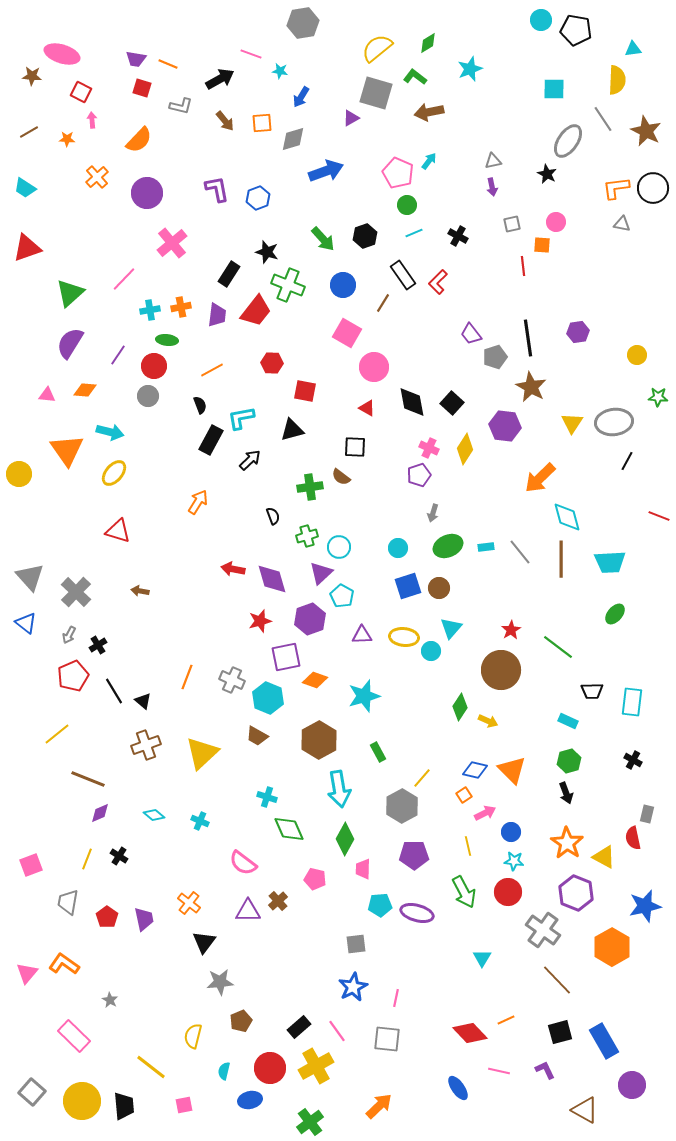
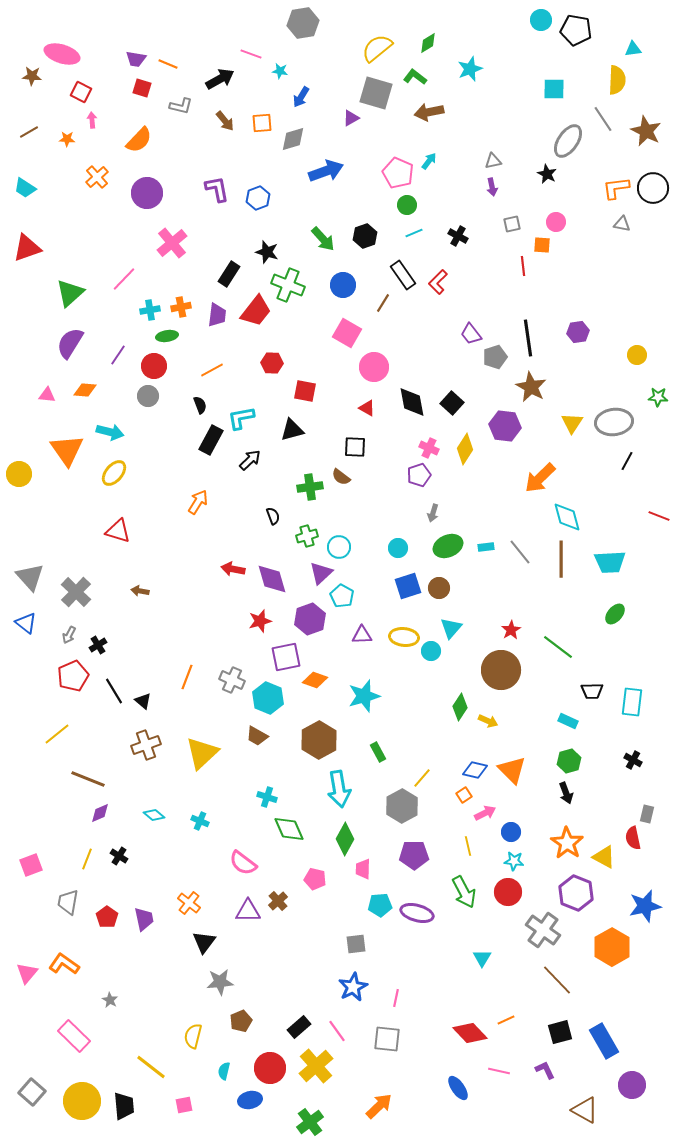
green ellipse at (167, 340): moved 4 px up; rotated 15 degrees counterclockwise
yellow cross at (316, 1066): rotated 12 degrees counterclockwise
